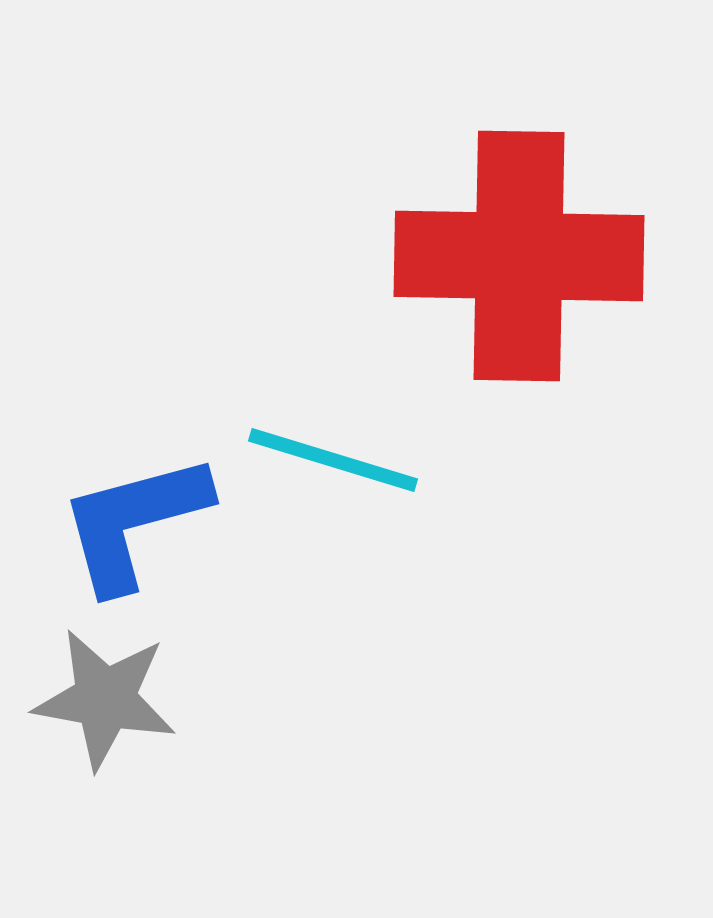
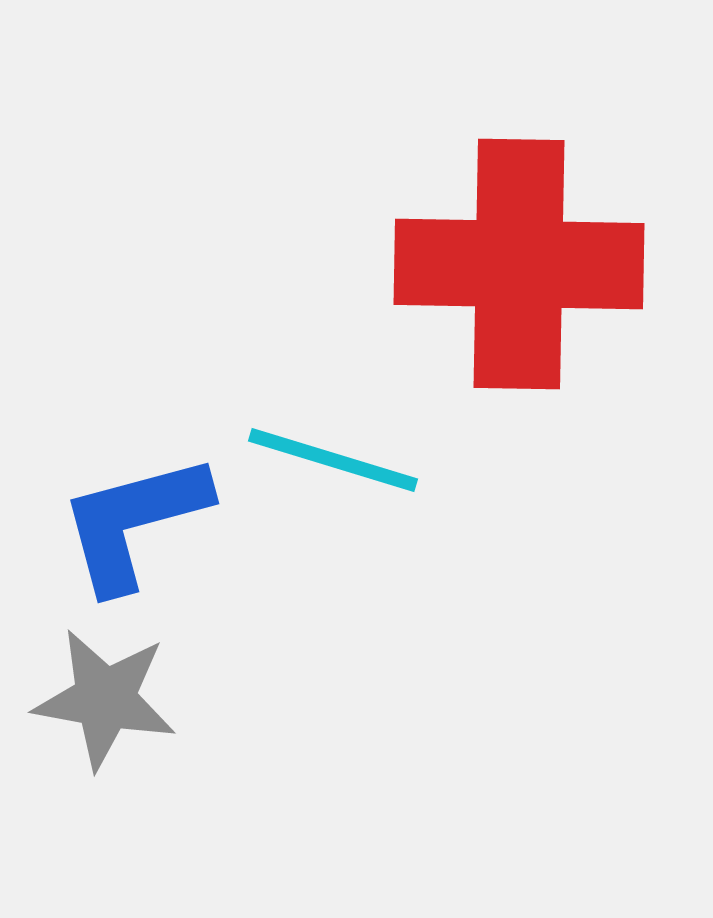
red cross: moved 8 px down
